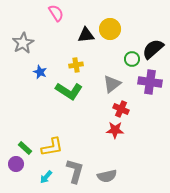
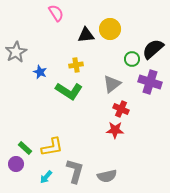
gray star: moved 7 px left, 9 px down
purple cross: rotated 10 degrees clockwise
